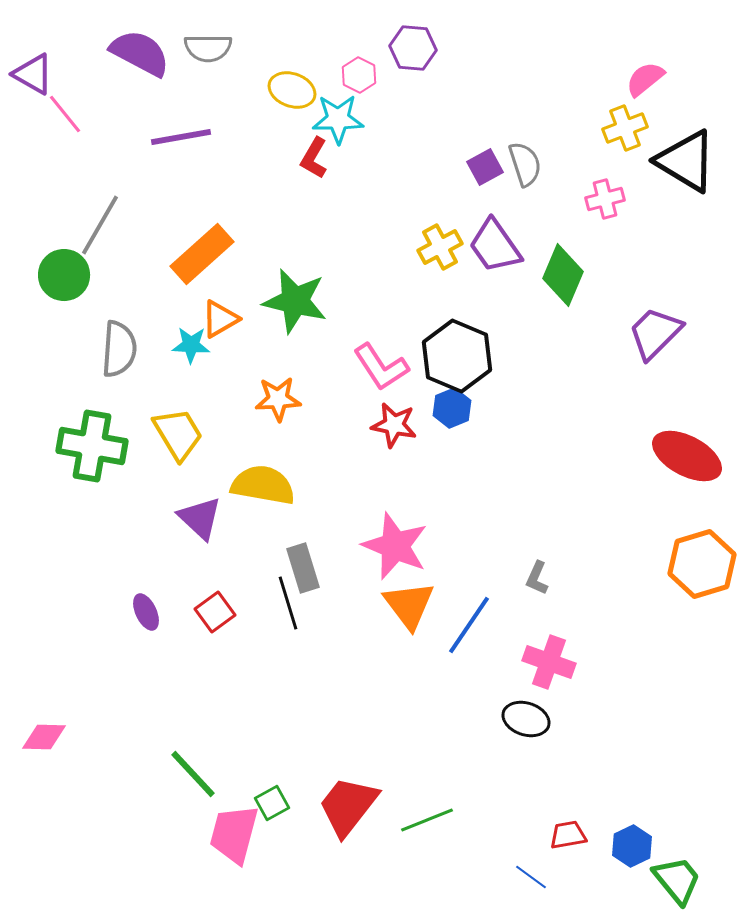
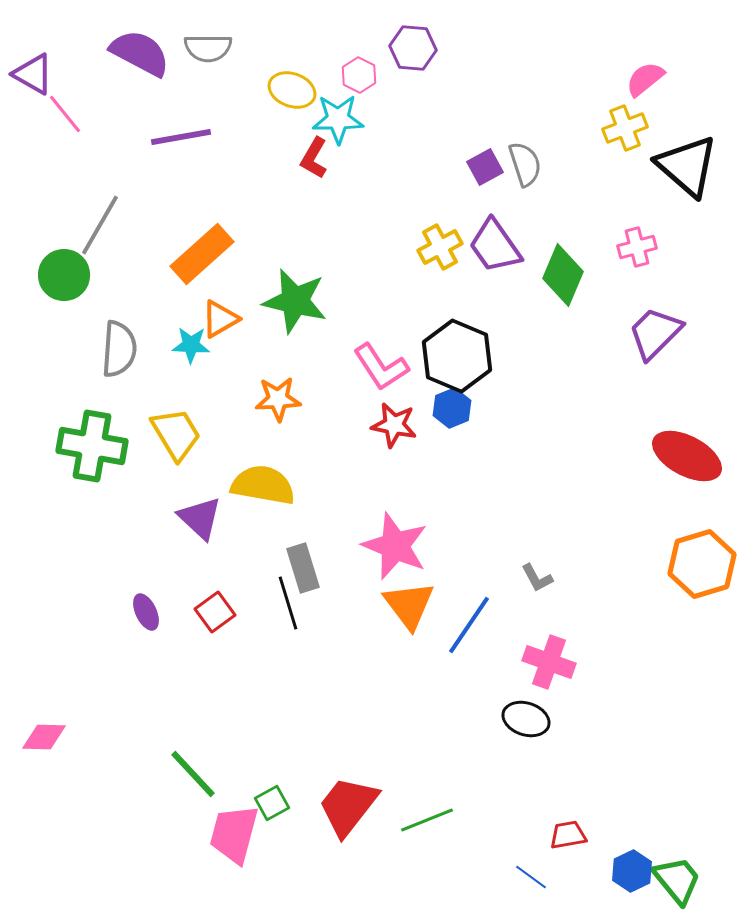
black triangle at (686, 161): moved 1 px right, 5 px down; rotated 10 degrees clockwise
pink cross at (605, 199): moved 32 px right, 48 px down
yellow trapezoid at (178, 434): moved 2 px left
gray L-shape at (537, 578): rotated 52 degrees counterclockwise
blue hexagon at (632, 846): moved 25 px down
